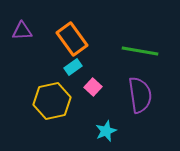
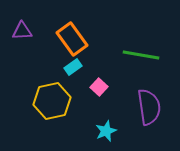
green line: moved 1 px right, 4 px down
pink square: moved 6 px right
purple semicircle: moved 9 px right, 12 px down
